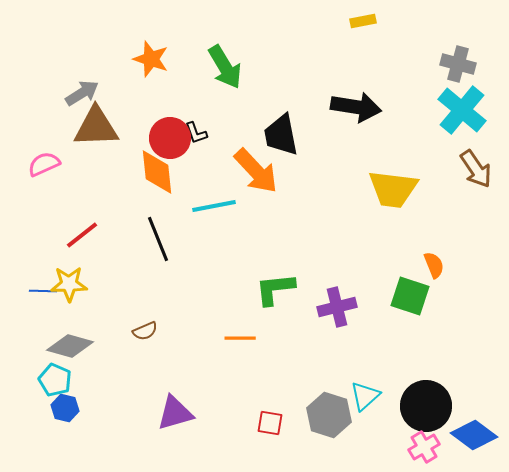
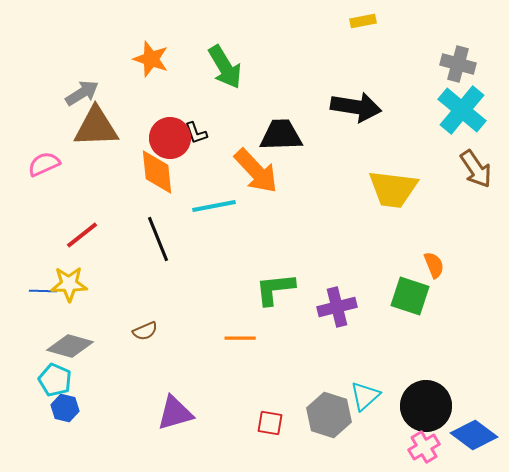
black trapezoid: rotated 99 degrees clockwise
